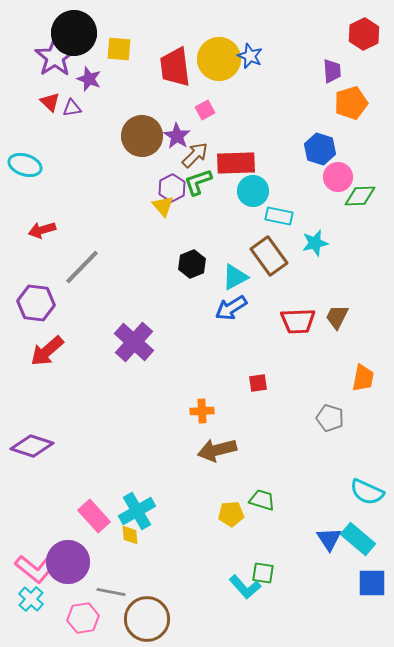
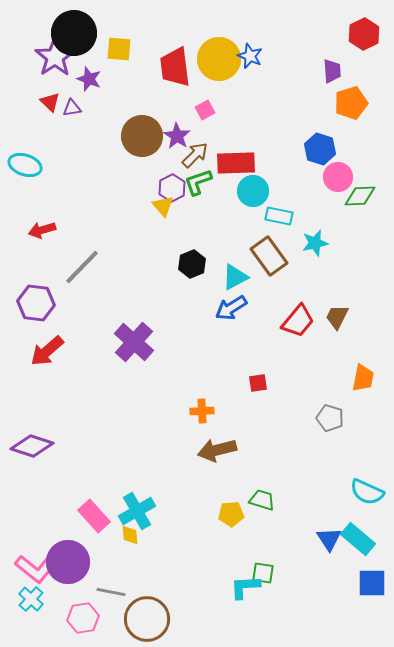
red trapezoid at (298, 321): rotated 48 degrees counterclockwise
cyan L-shape at (245, 587): rotated 128 degrees clockwise
